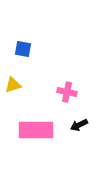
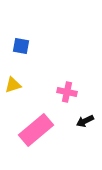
blue square: moved 2 px left, 3 px up
black arrow: moved 6 px right, 4 px up
pink rectangle: rotated 40 degrees counterclockwise
